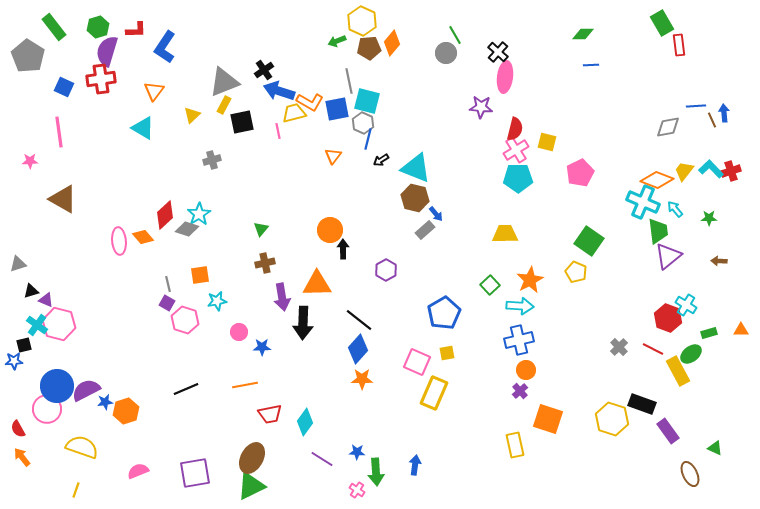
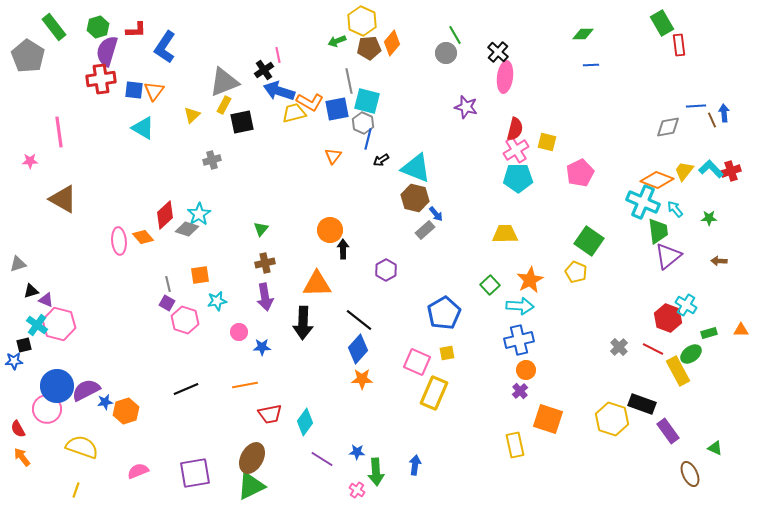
blue square at (64, 87): moved 70 px right, 3 px down; rotated 18 degrees counterclockwise
purple star at (481, 107): moved 15 px left; rotated 10 degrees clockwise
pink line at (278, 131): moved 76 px up
purple arrow at (282, 297): moved 17 px left
